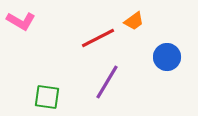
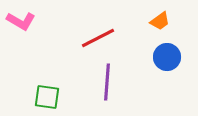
orange trapezoid: moved 26 px right
purple line: rotated 27 degrees counterclockwise
